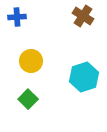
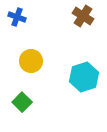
blue cross: rotated 24 degrees clockwise
green square: moved 6 px left, 3 px down
